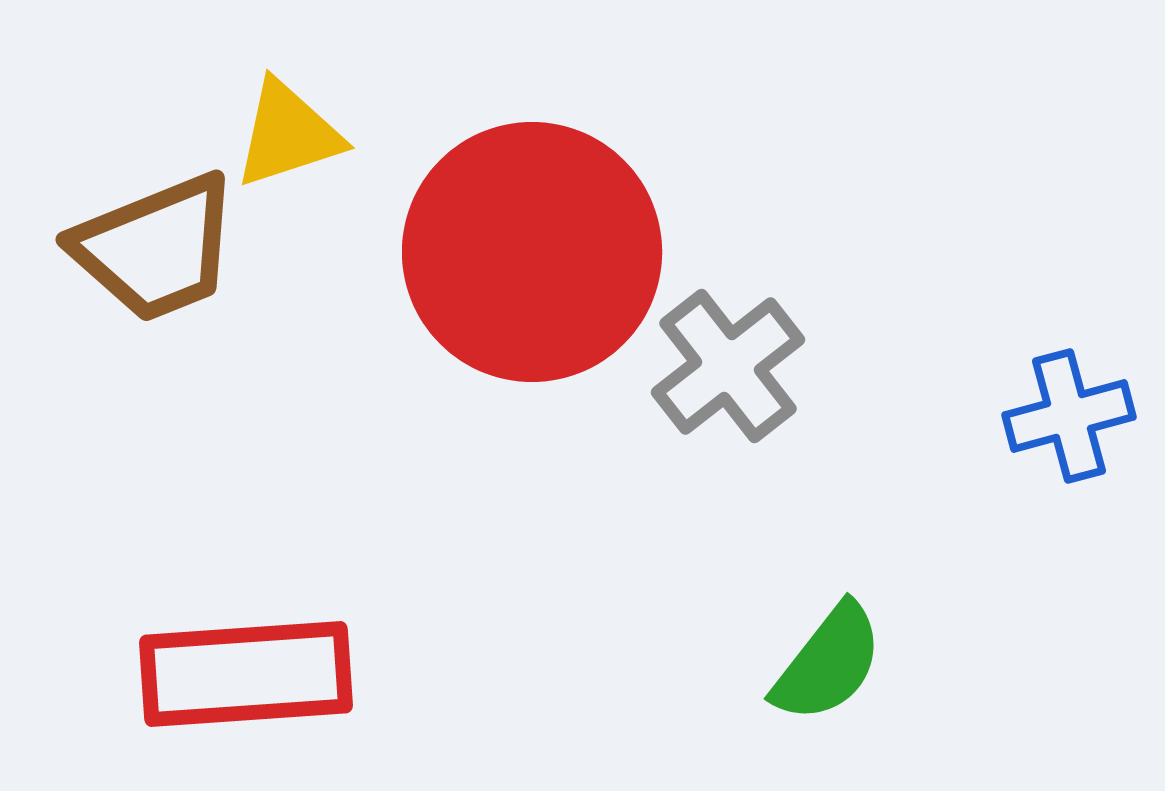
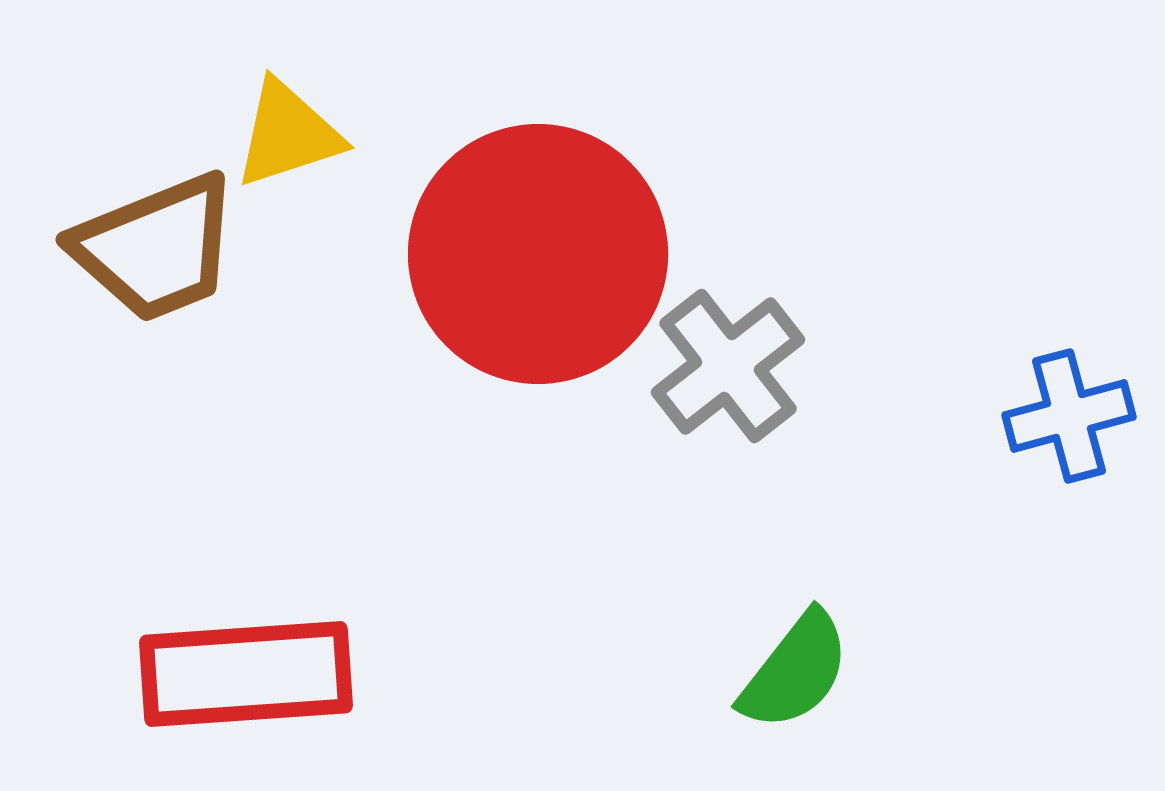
red circle: moved 6 px right, 2 px down
green semicircle: moved 33 px left, 8 px down
